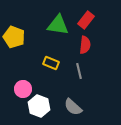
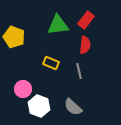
green triangle: rotated 15 degrees counterclockwise
